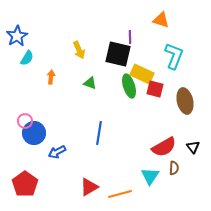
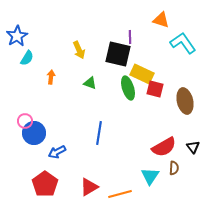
cyan L-shape: moved 9 px right, 13 px up; rotated 56 degrees counterclockwise
green ellipse: moved 1 px left, 2 px down
red pentagon: moved 20 px right
